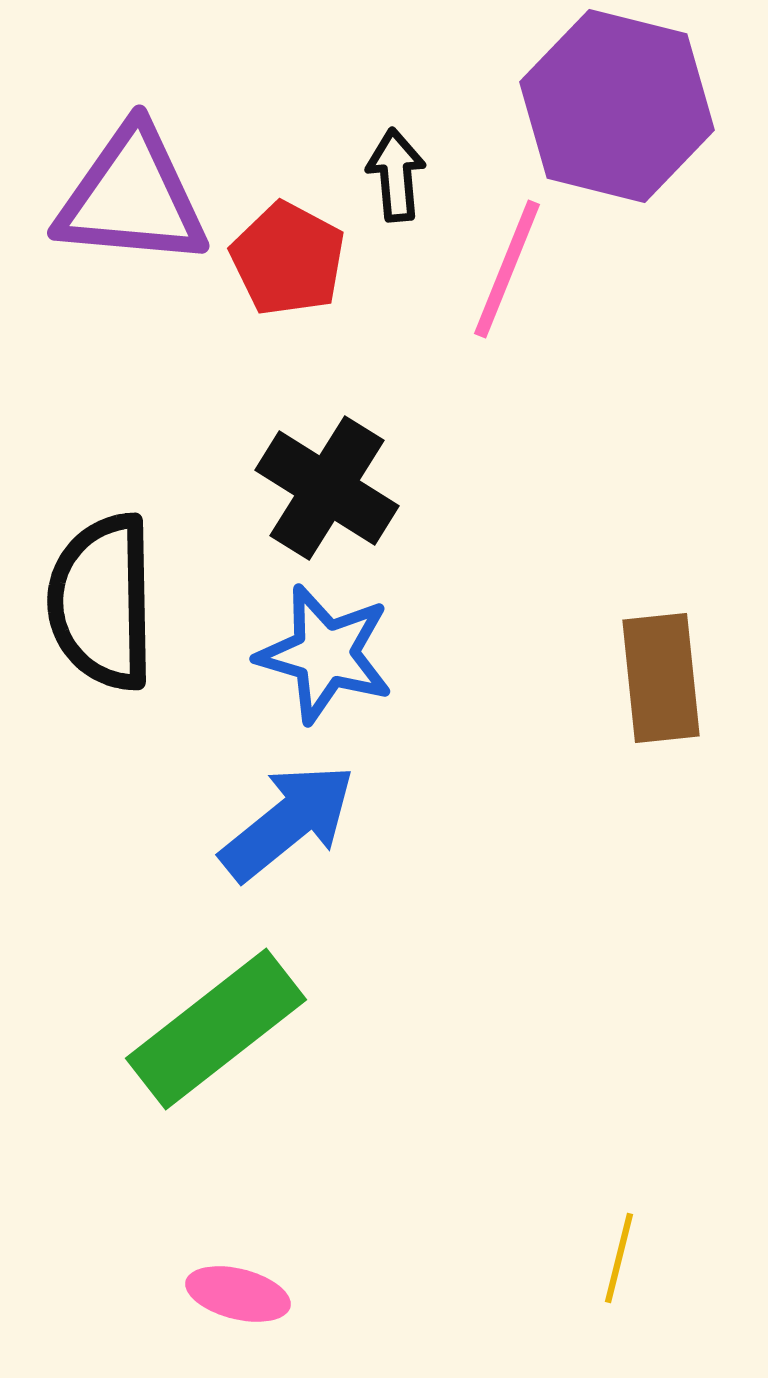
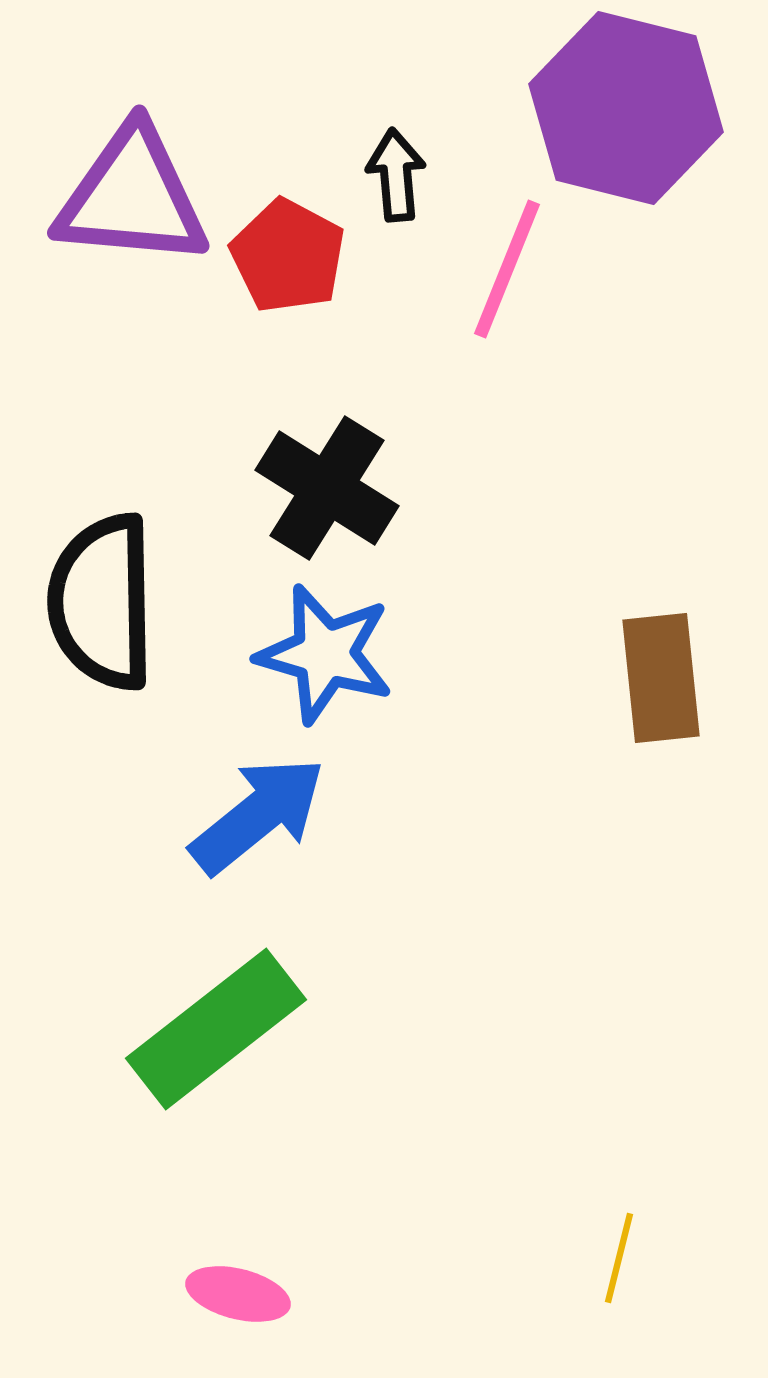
purple hexagon: moved 9 px right, 2 px down
red pentagon: moved 3 px up
blue arrow: moved 30 px left, 7 px up
